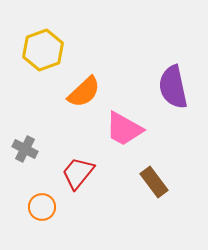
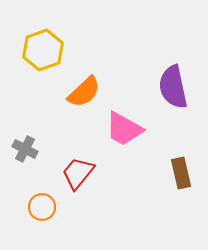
brown rectangle: moved 27 px right, 9 px up; rotated 24 degrees clockwise
